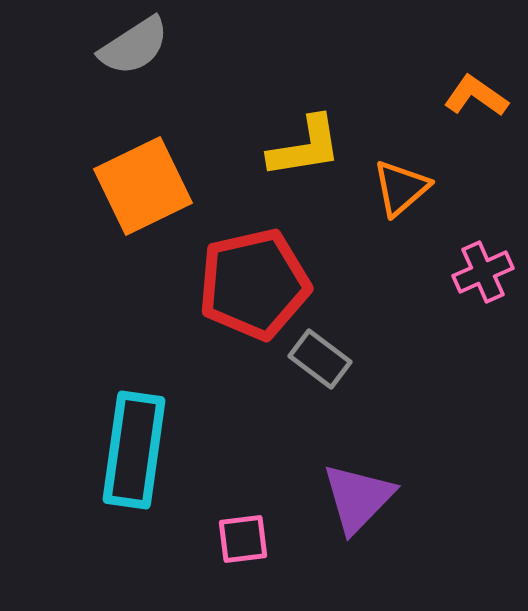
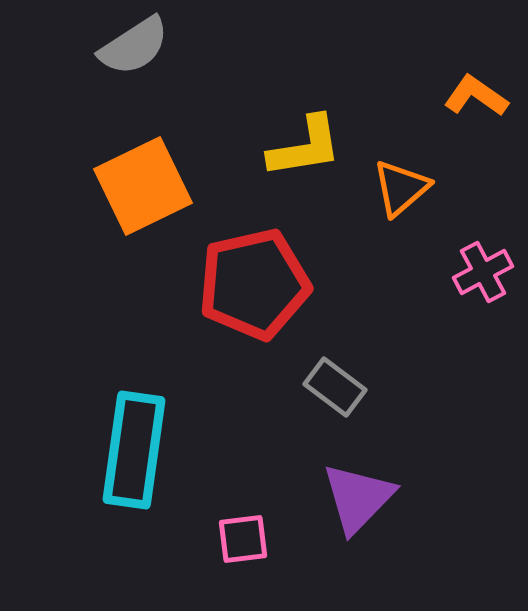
pink cross: rotated 4 degrees counterclockwise
gray rectangle: moved 15 px right, 28 px down
